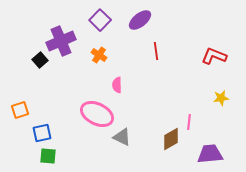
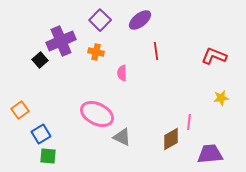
orange cross: moved 3 px left, 3 px up; rotated 21 degrees counterclockwise
pink semicircle: moved 5 px right, 12 px up
orange square: rotated 18 degrees counterclockwise
blue square: moved 1 px left, 1 px down; rotated 18 degrees counterclockwise
